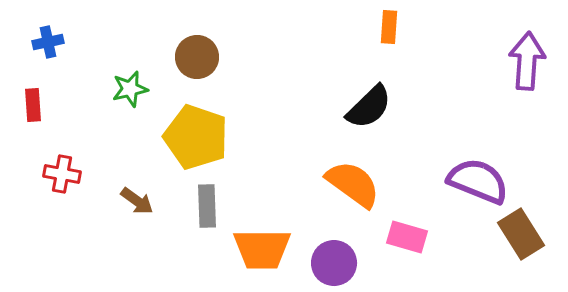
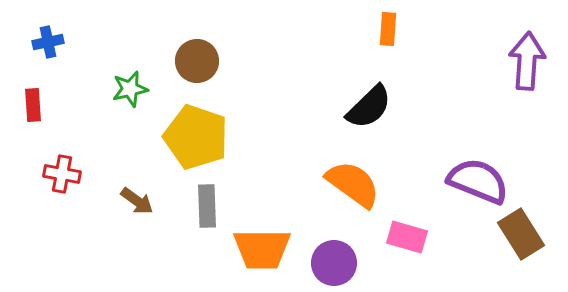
orange rectangle: moved 1 px left, 2 px down
brown circle: moved 4 px down
